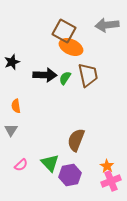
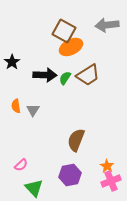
orange ellipse: rotated 50 degrees counterclockwise
black star: rotated 14 degrees counterclockwise
brown trapezoid: rotated 70 degrees clockwise
gray triangle: moved 22 px right, 20 px up
green triangle: moved 16 px left, 25 px down
